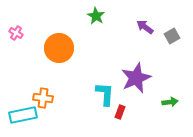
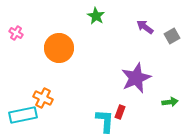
cyan L-shape: moved 27 px down
orange cross: rotated 18 degrees clockwise
